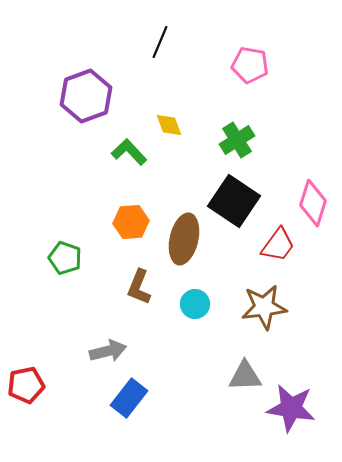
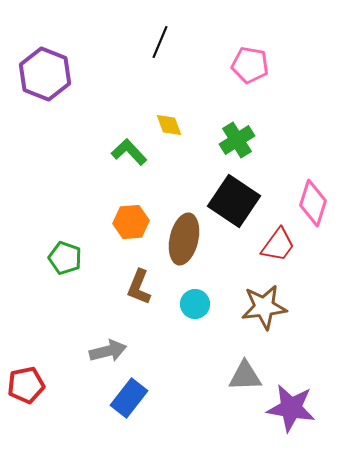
purple hexagon: moved 41 px left, 22 px up; rotated 18 degrees counterclockwise
